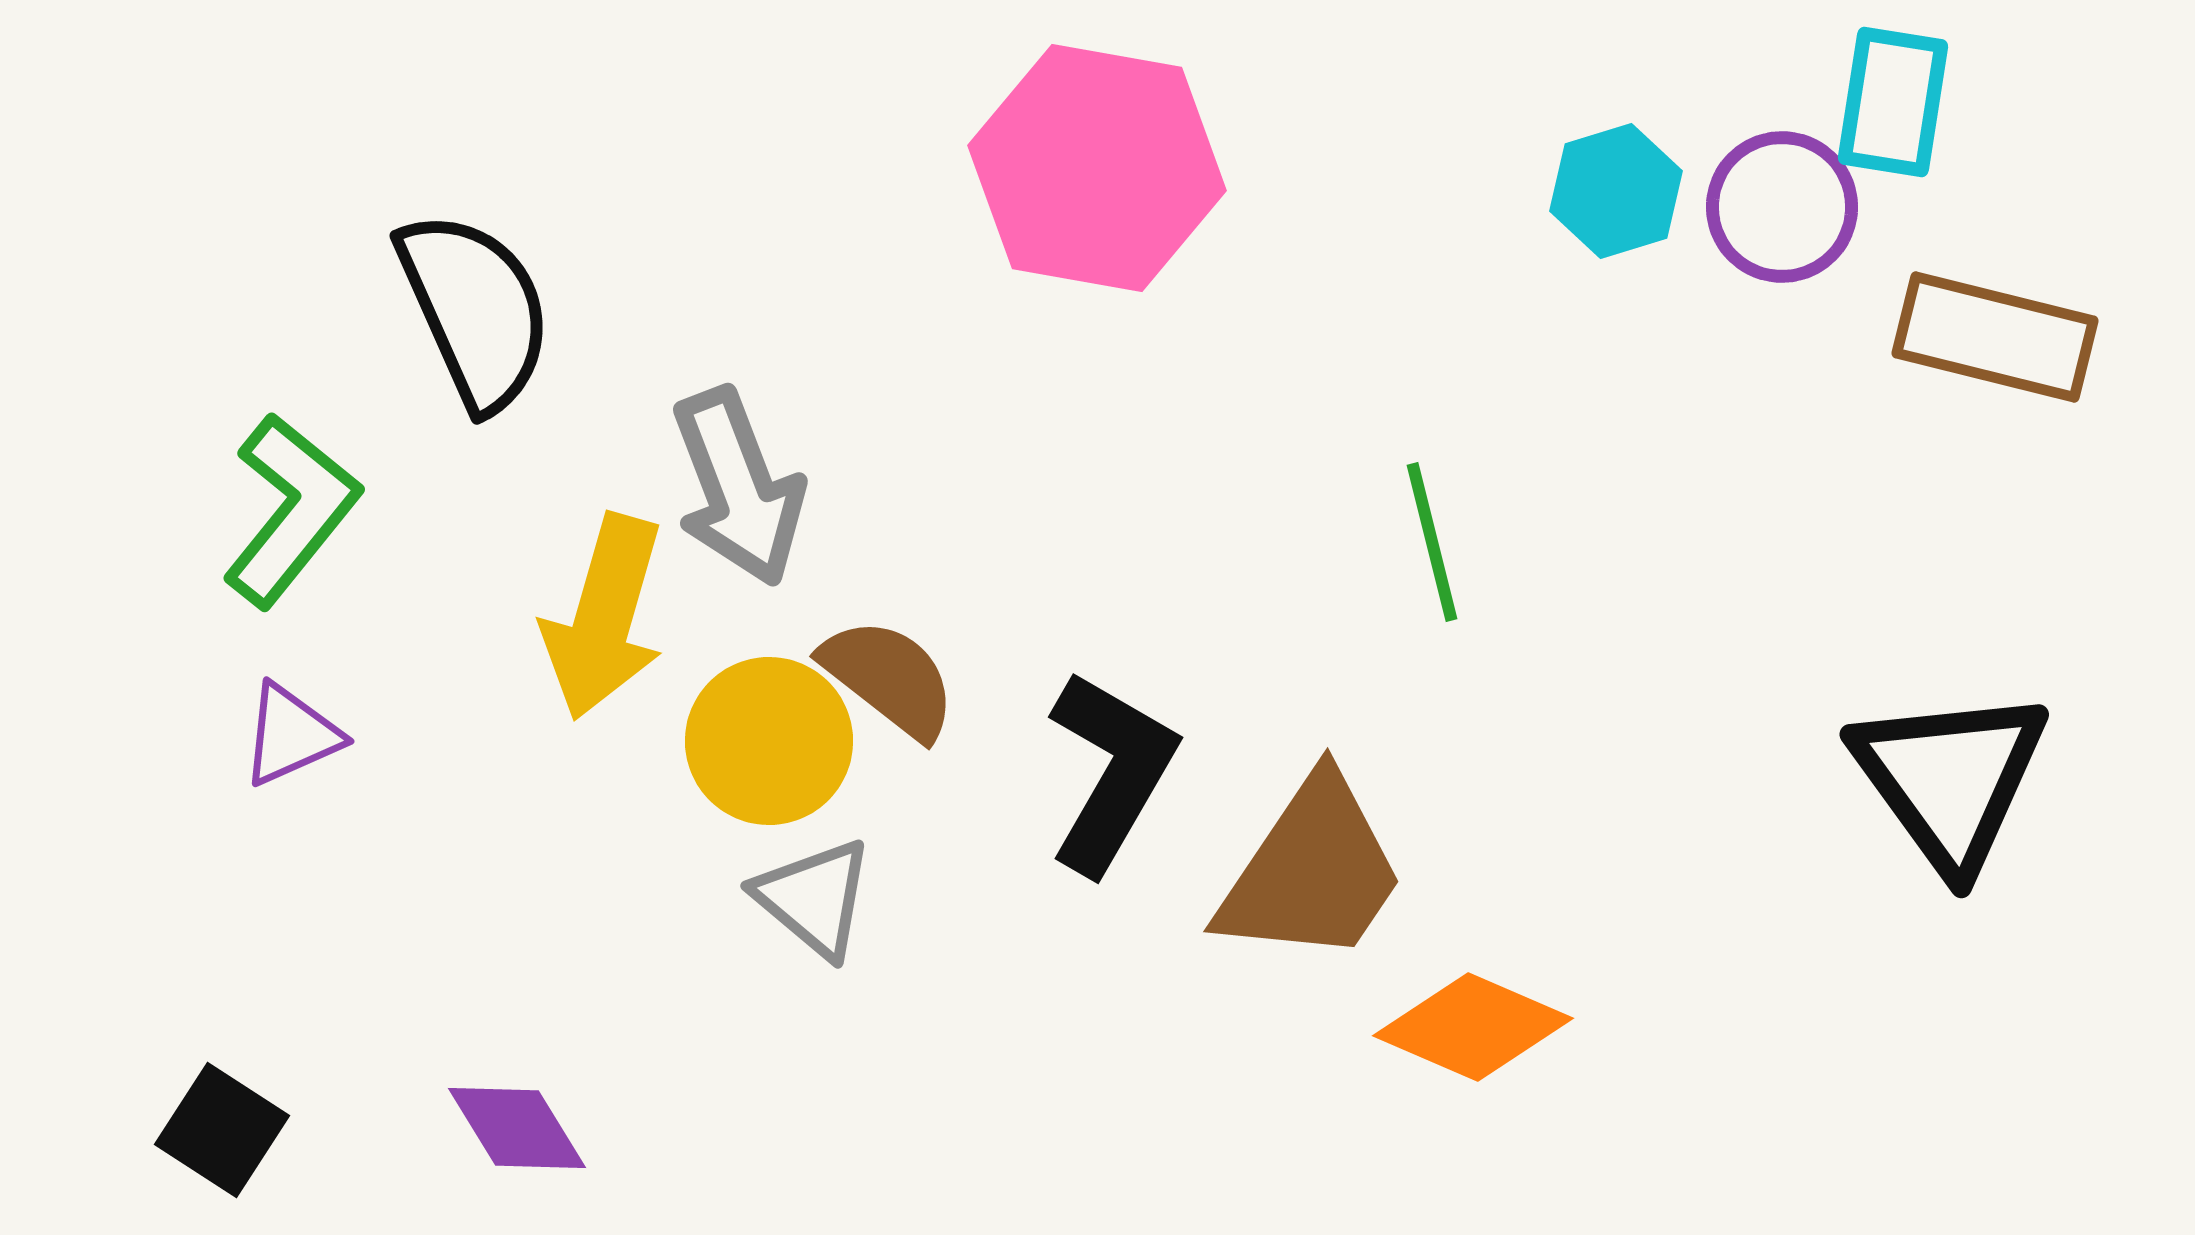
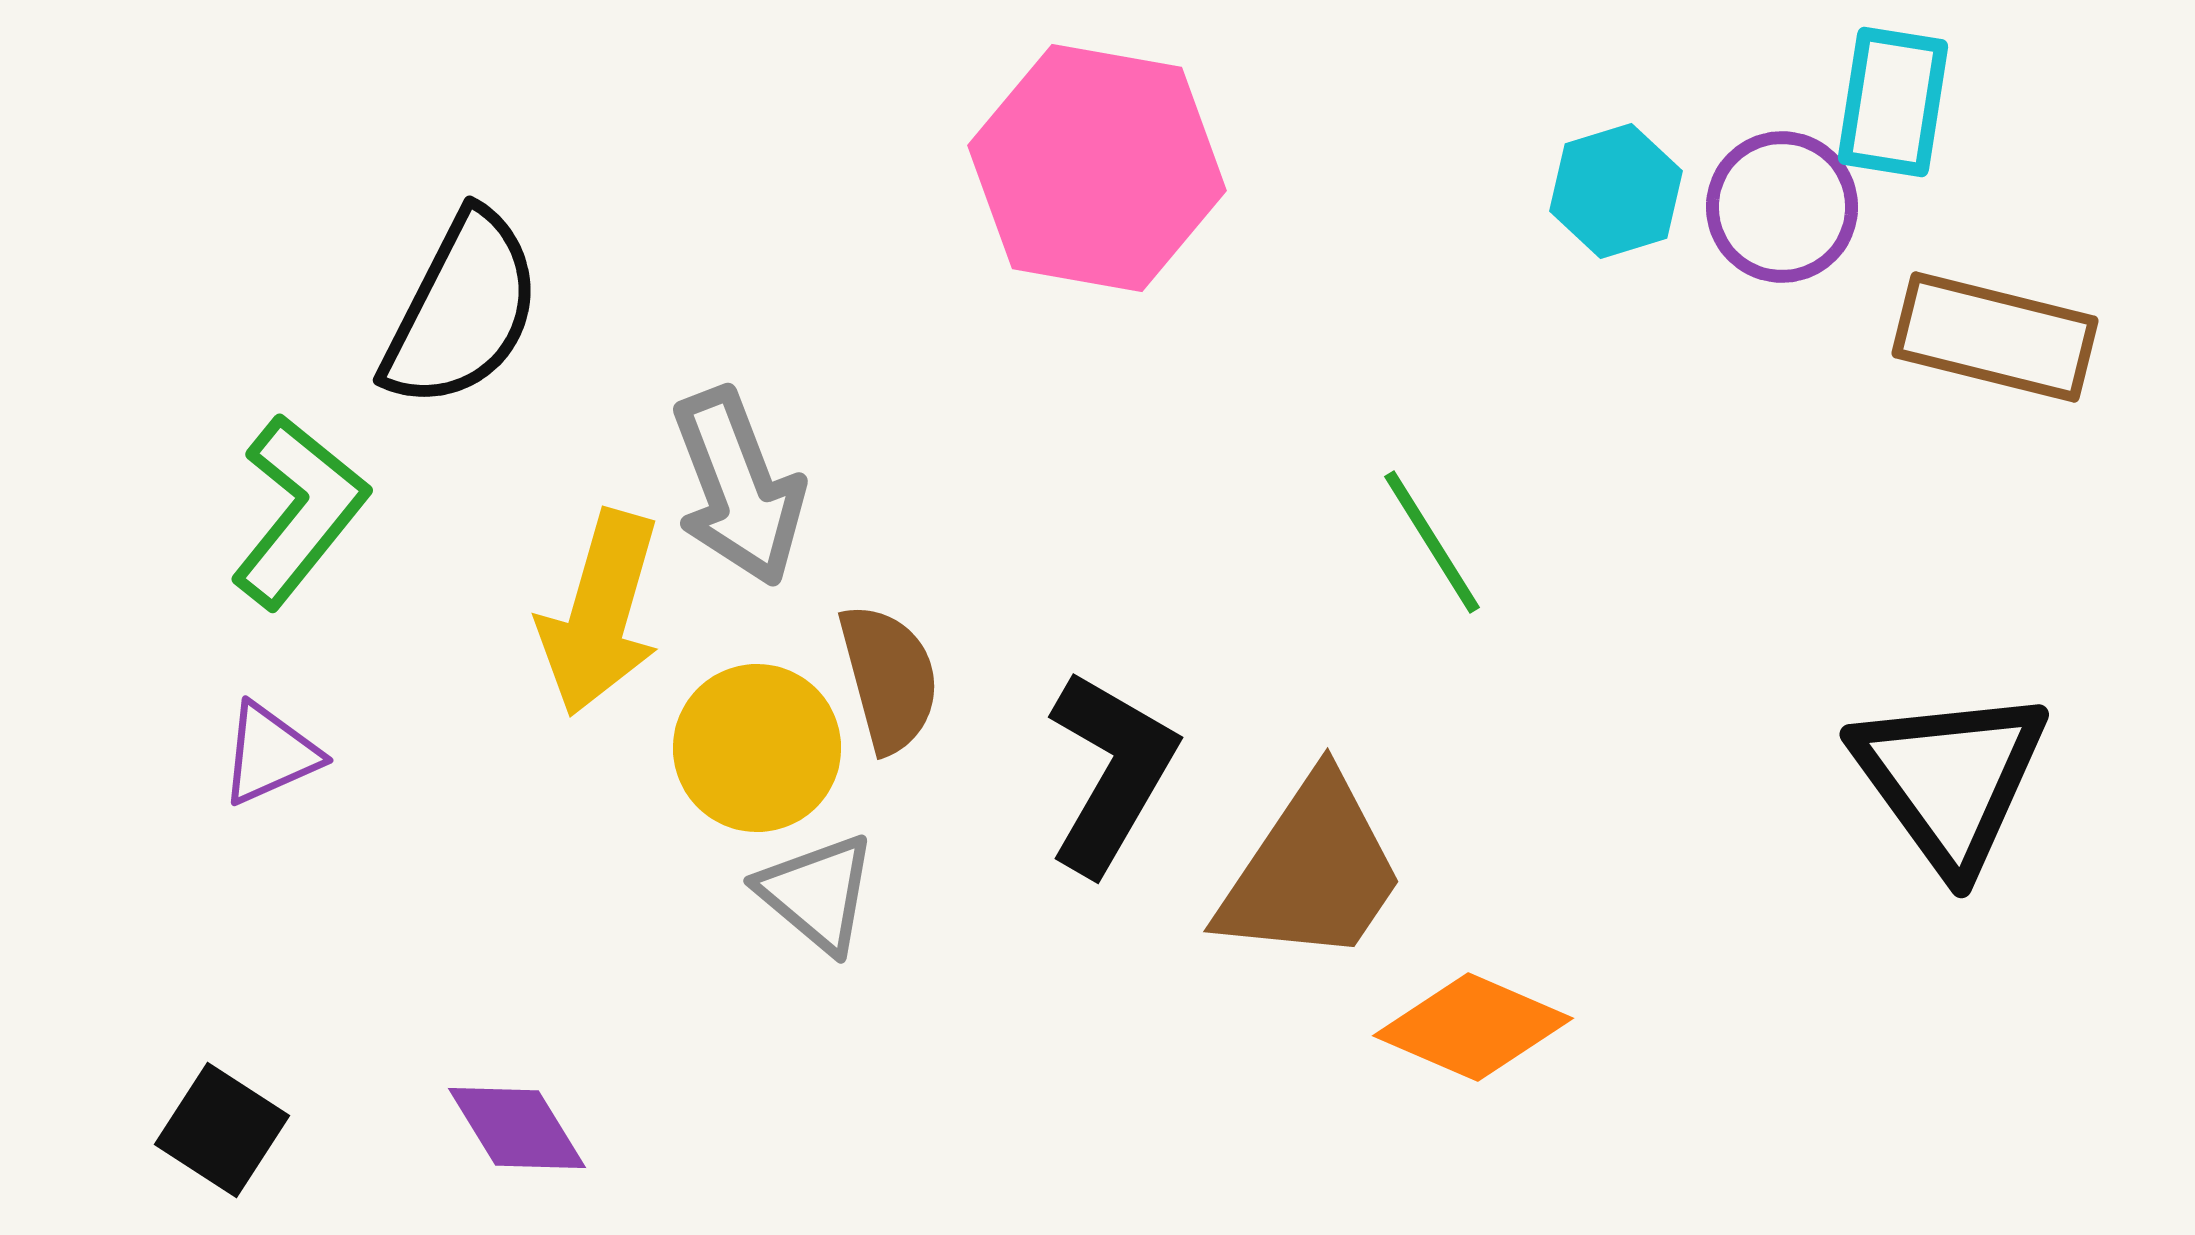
black semicircle: moved 13 px left; rotated 51 degrees clockwise
green L-shape: moved 8 px right, 1 px down
green line: rotated 18 degrees counterclockwise
yellow arrow: moved 4 px left, 4 px up
brown semicircle: rotated 37 degrees clockwise
purple triangle: moved 21 px left, 19 px down
yellow circle: moved 12 px left, 7 px down
gray triangle: moved 3 px right, 5 px up
